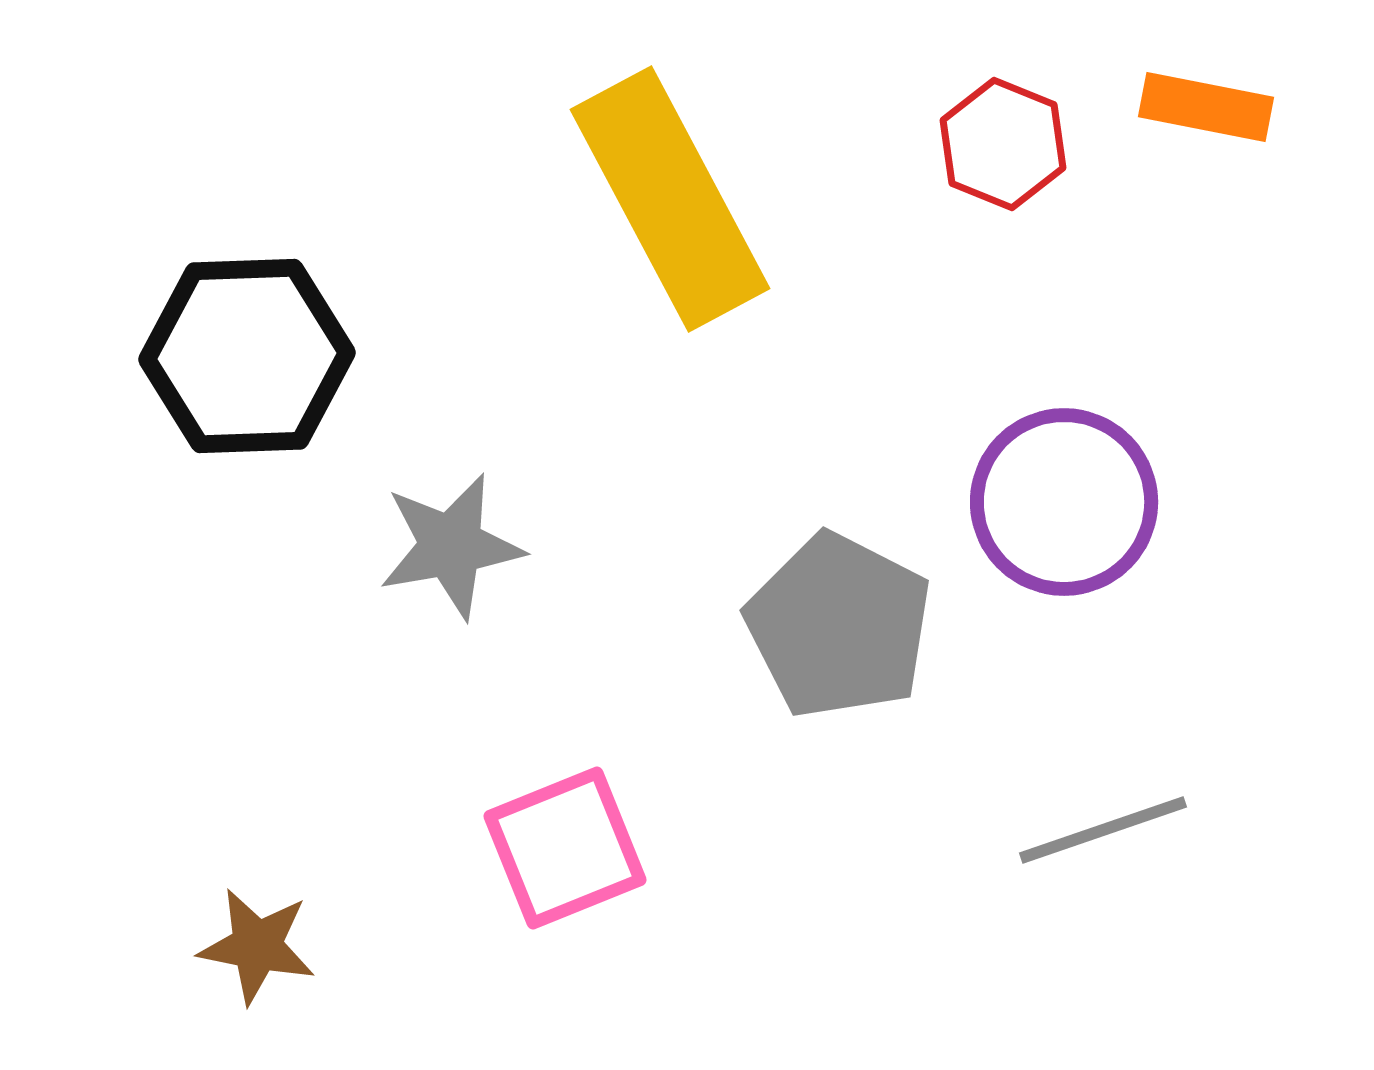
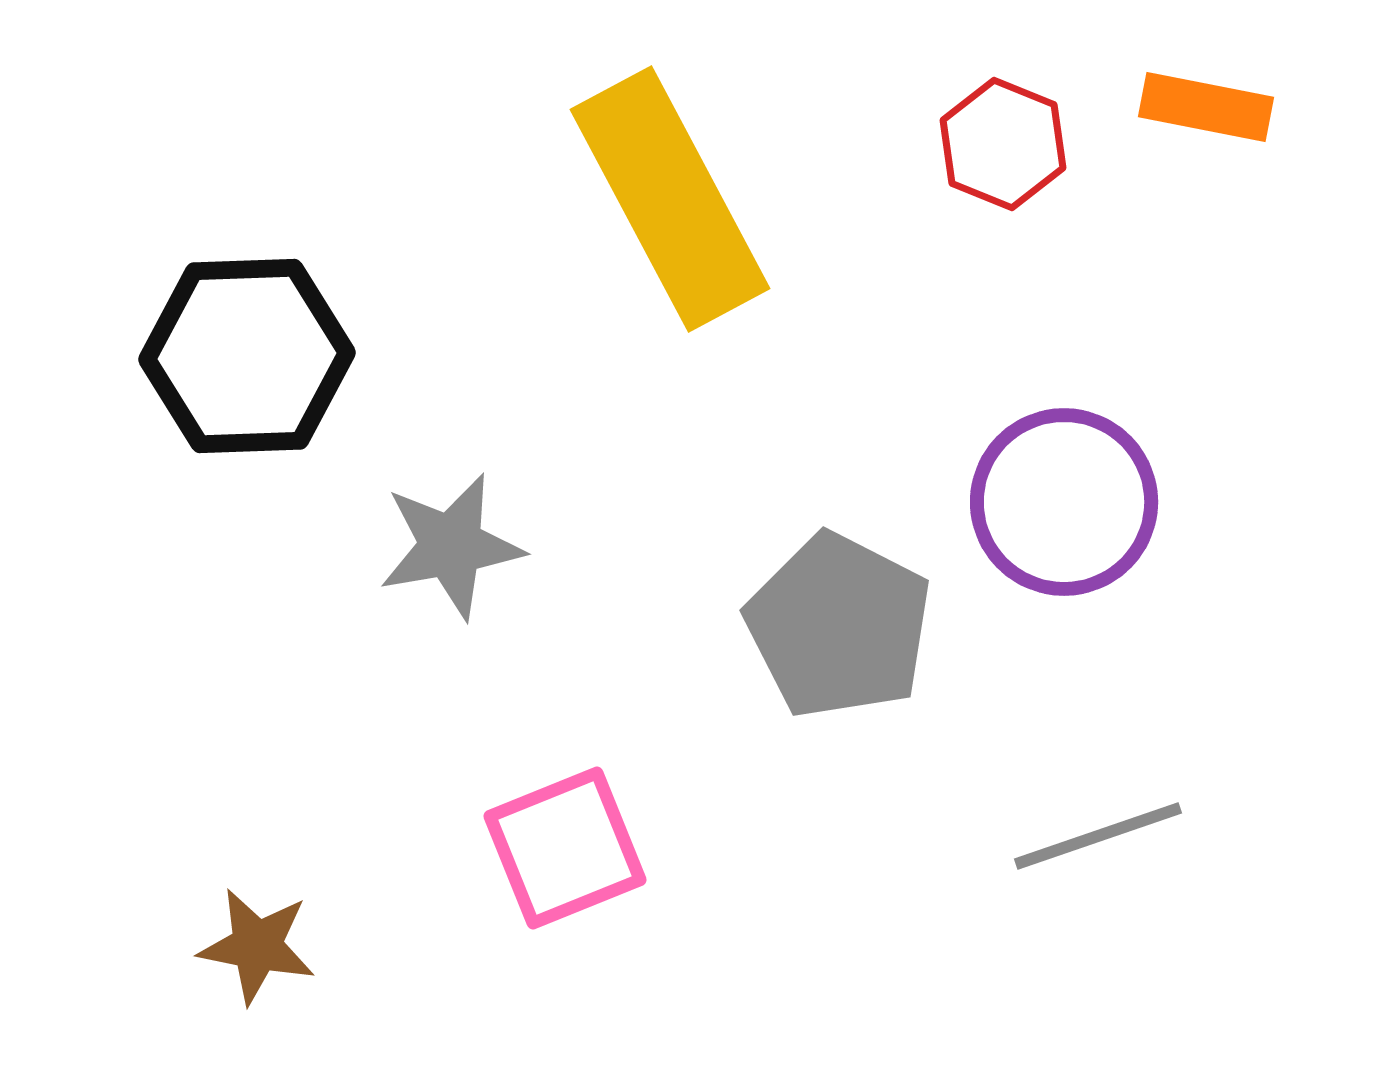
gray line: moved 5 px left, 6 px down
